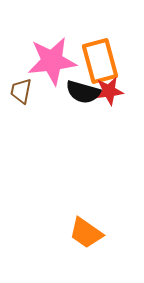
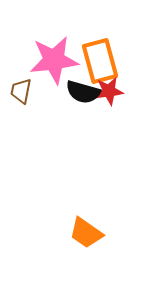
pink star: moved 2 px right, 1 px up
